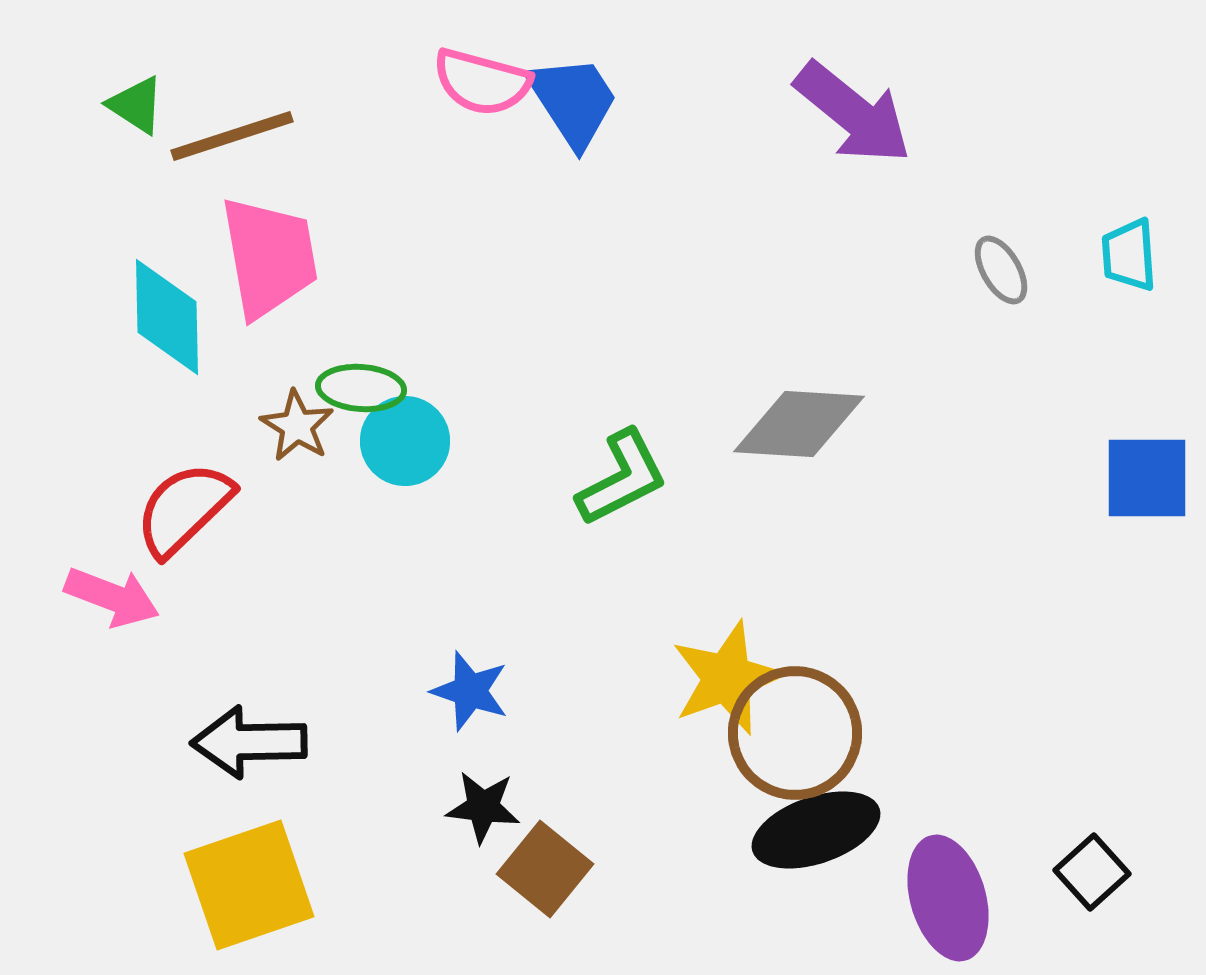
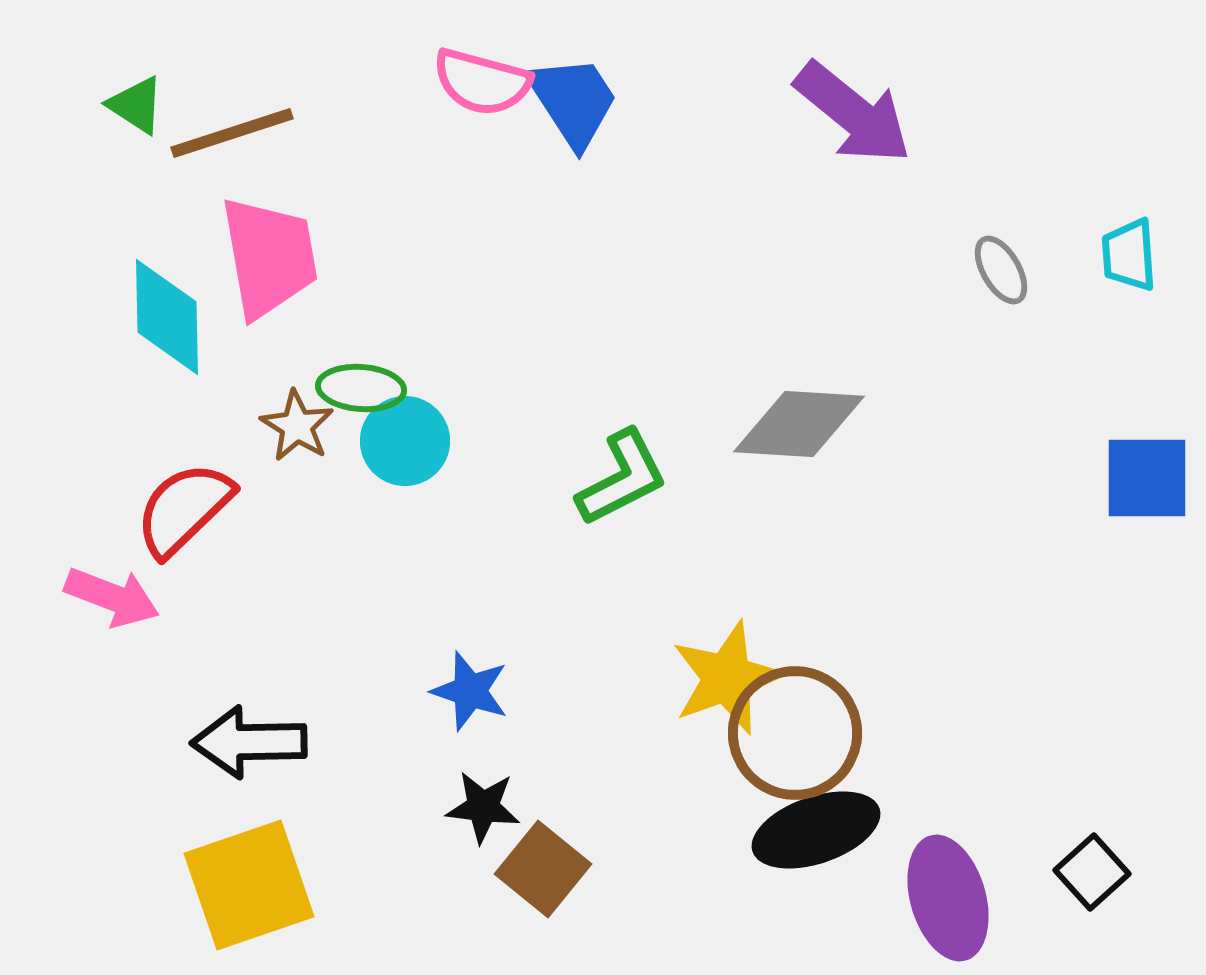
brown line: moved 3 px up
brown square: moved 2 px left
